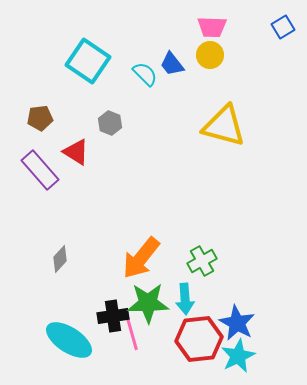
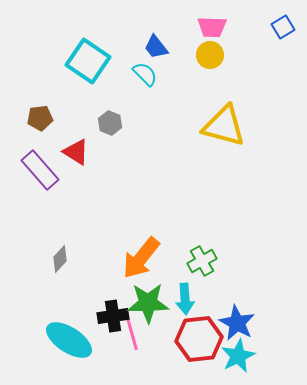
blue trapezoid: moved 16 px left, 17 px up
